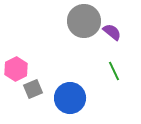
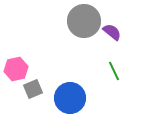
pink hexagon: rotated 15 degrees clockwise
